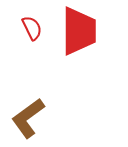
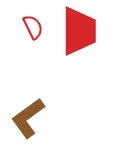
red semicircle: moved 1 px right, 1 px up
